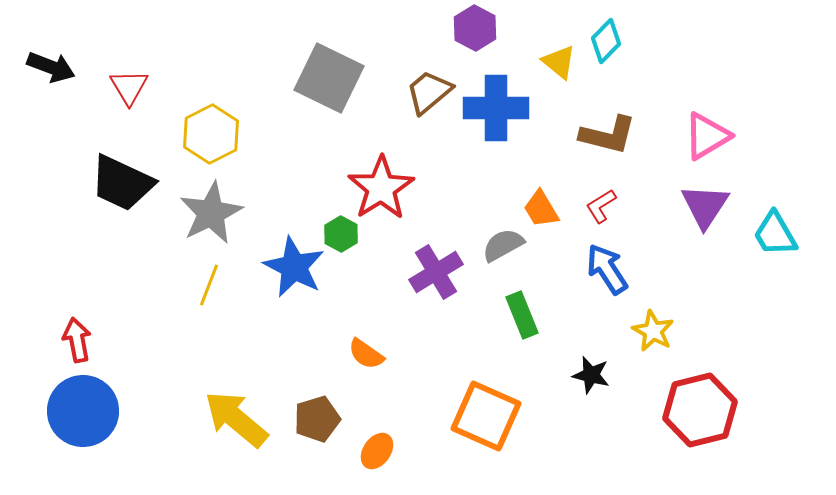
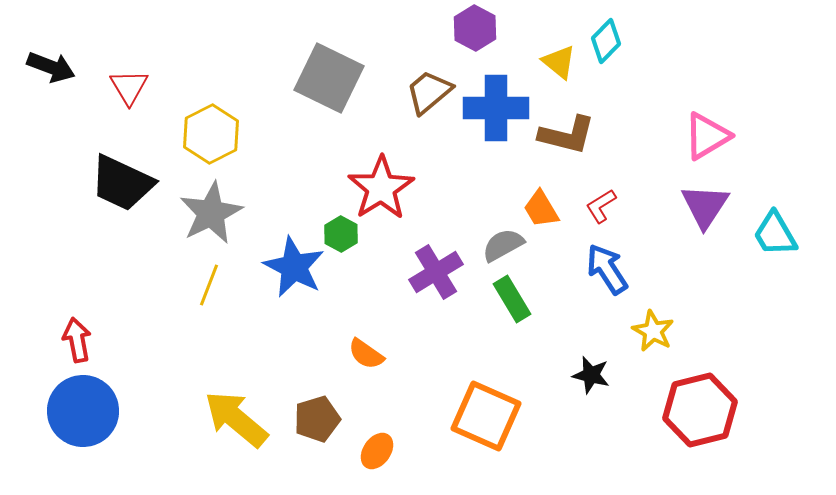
brown L-shape: moved 41 px left
green rectangle: moved 10 px left, 16 px up; rotated 9 degrees counterclockwise
